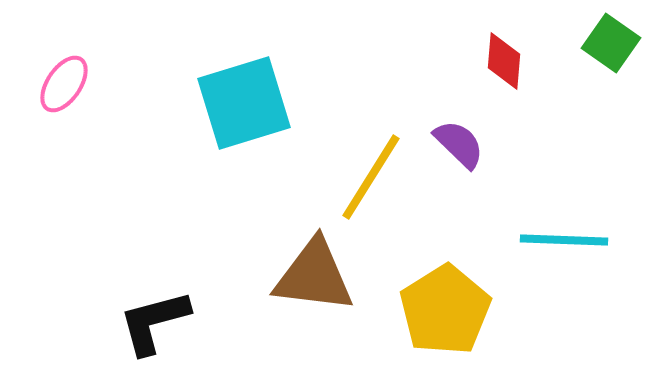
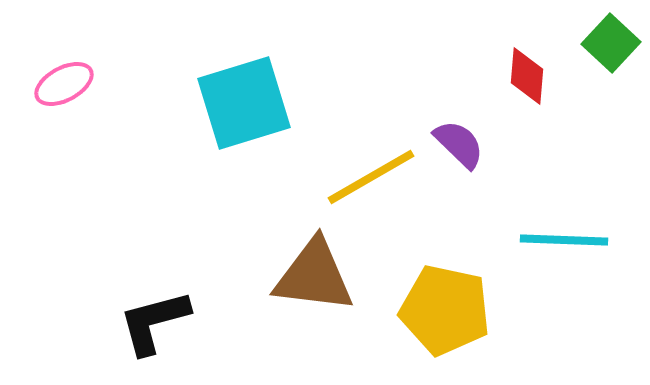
green square: rotated 8 degrees clockwise
red diamond: moved 23 px right, 15 px down
pink ellipse: rotated 28 degrees clockwise
yellow line: rotated 28 degrees clockwise
yellow pentagon: rotated 28 degrees counterclockwise
